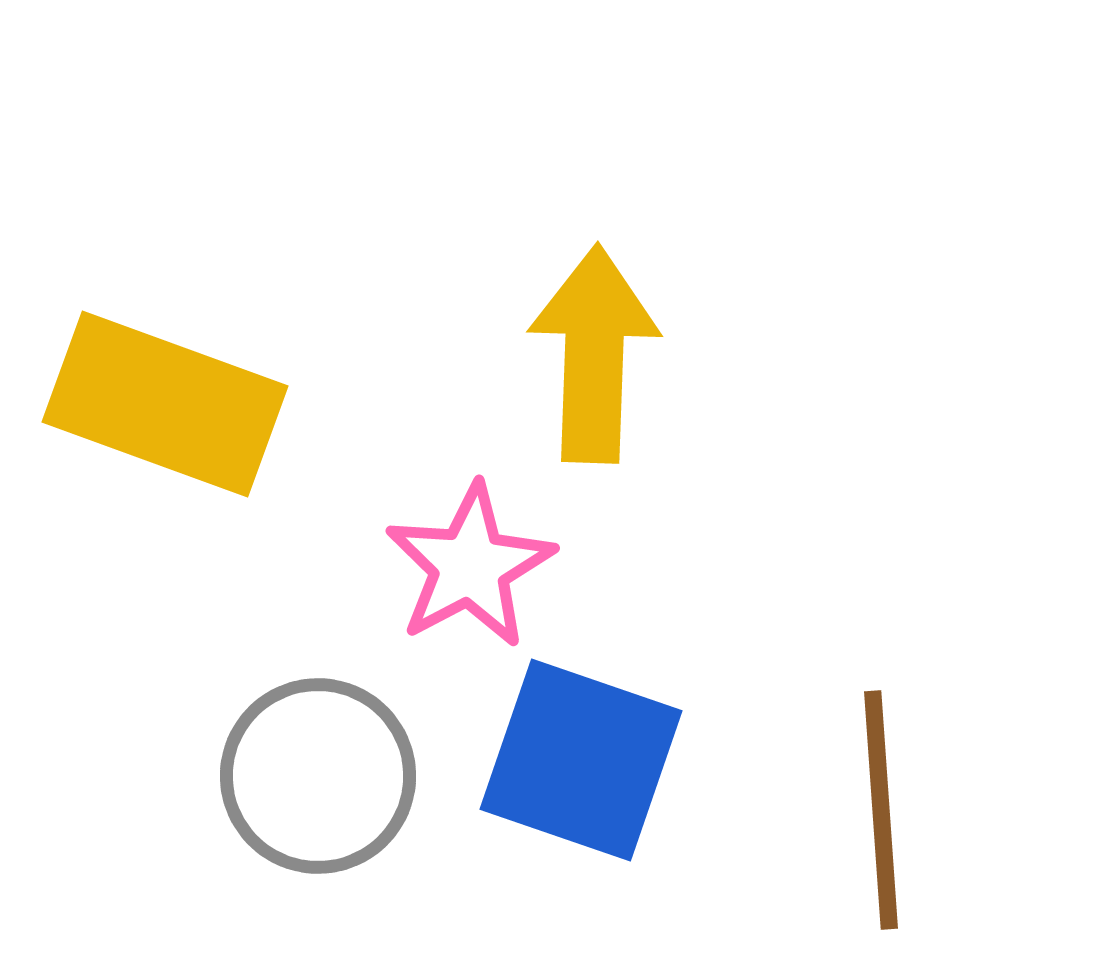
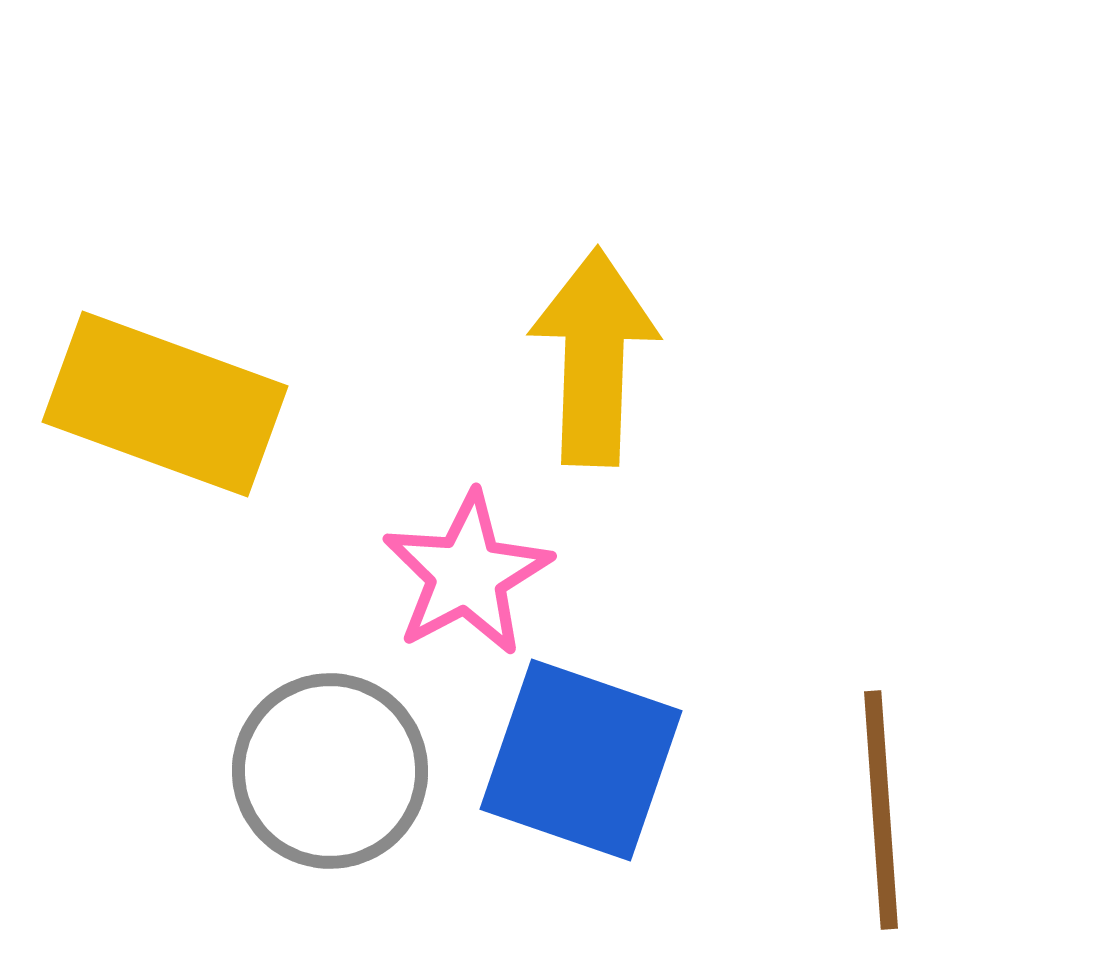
yellow arrow: moved 3 px down
pink star: moved 3 px left, 8 px down
gray circle: moved 12 px right, 5 px up
